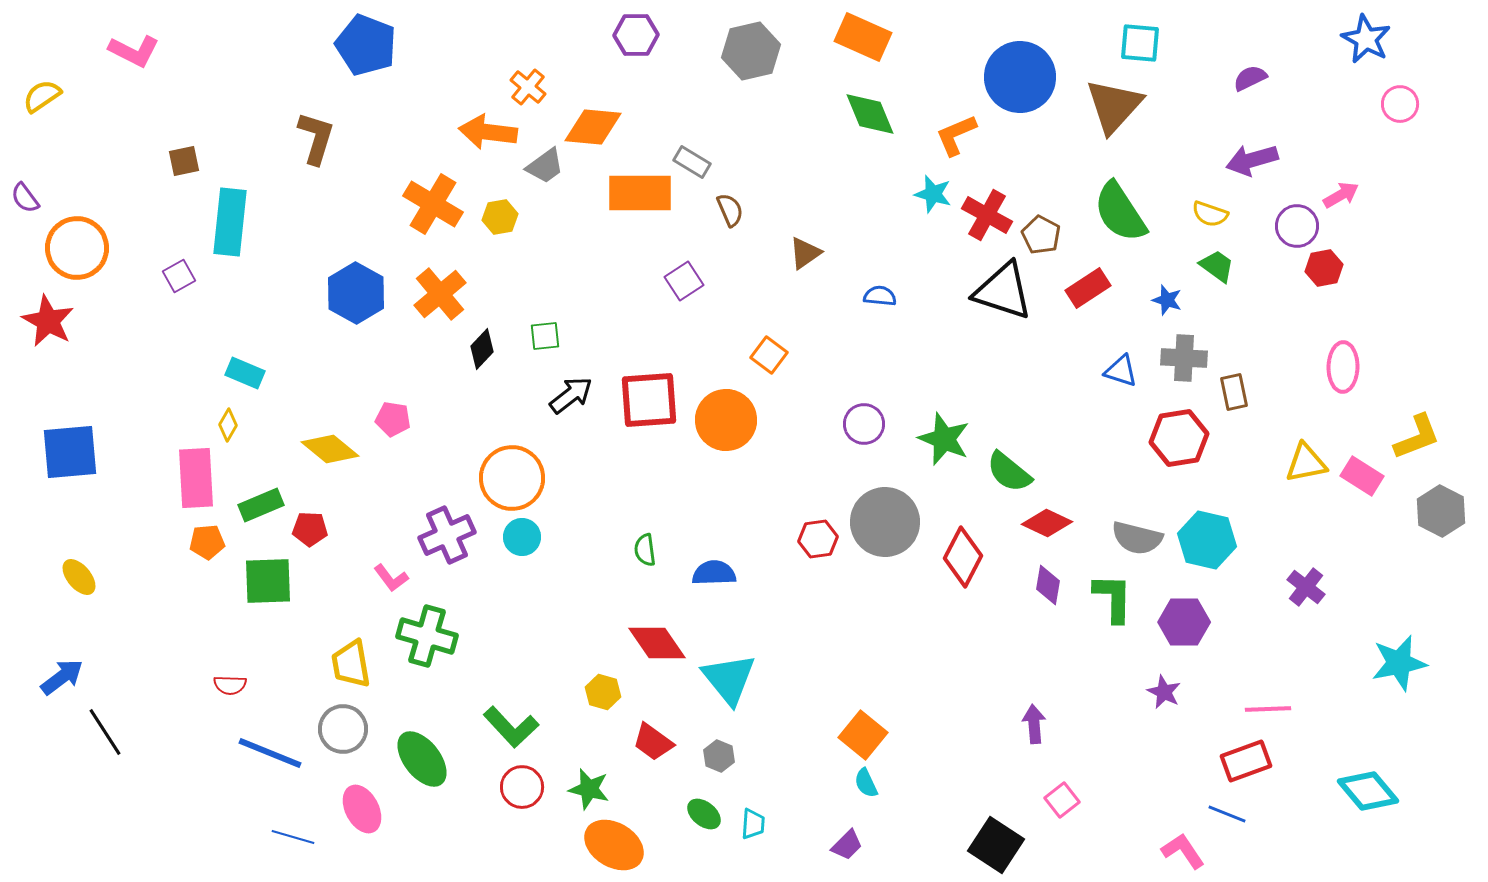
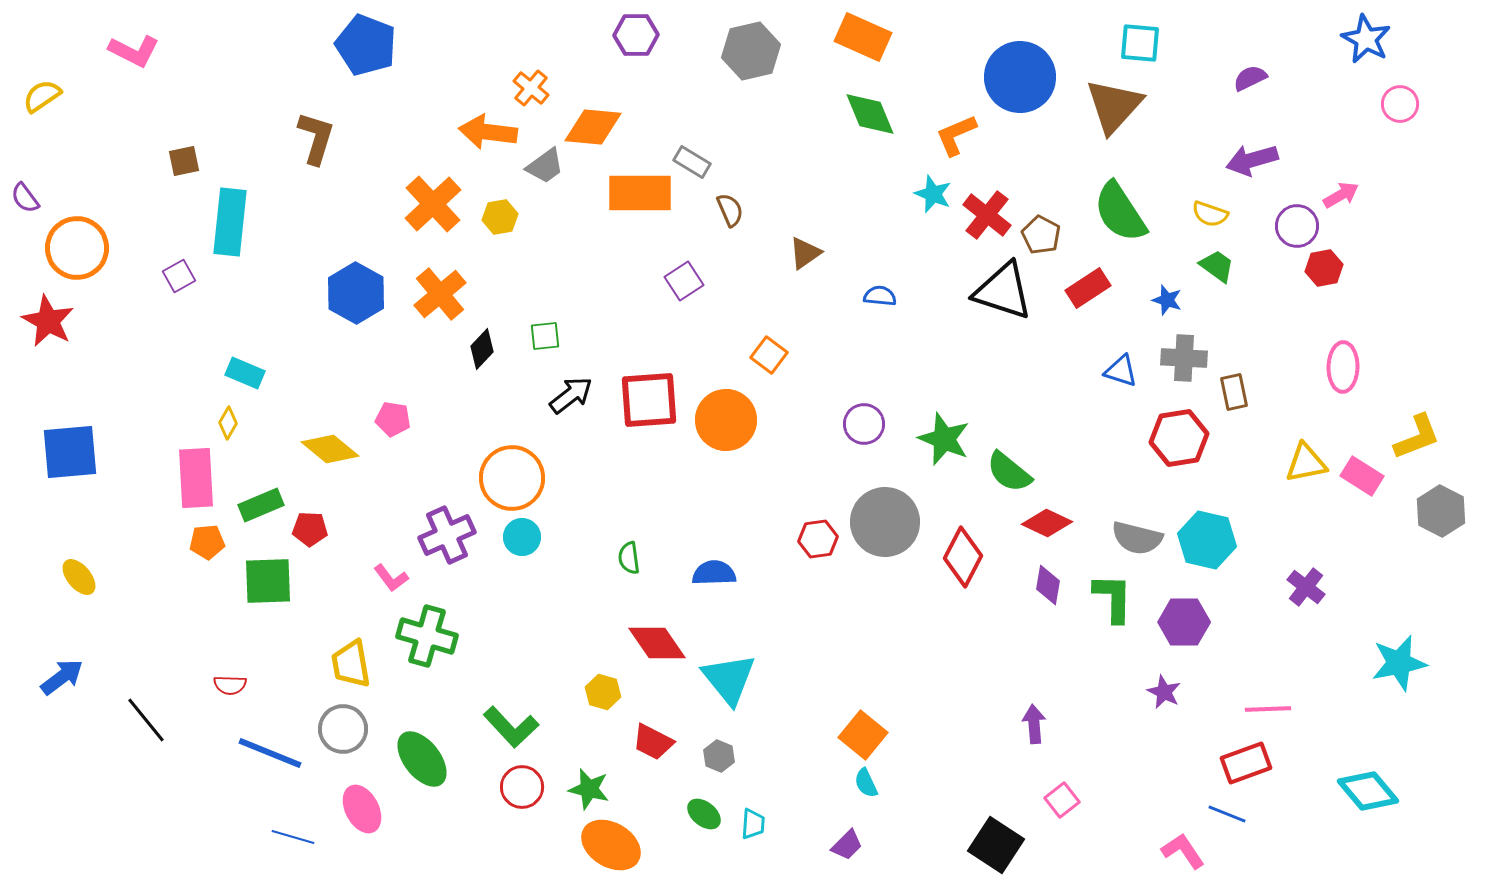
orange cross at (528, 87): moved 3 px right, 1 px down
cyan star at (933, 194): rotated 6 degrees clockwise
orange cross at (433, 204): rotated 16 degrees clockwise
red cross at (987, 215): rotated 9 degrees clockwise
yellow diamond at (228, 425): moved 2 px up
green semicircle at (645, 550): moved 16 px left, 8 px down
black line at (105, 732): moved 41 px right, 12 px up; rotated 6 degrees counterclockwise
red trapezoid at (653, 742): rotated 9 degrees counterclockwise
red rectangle at (1246, 761): moved 2 px down
orange ellipse at (614, 845): moved 3 px left
